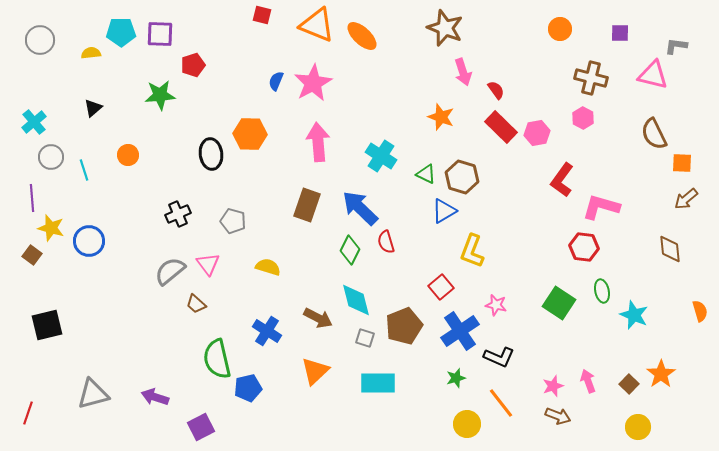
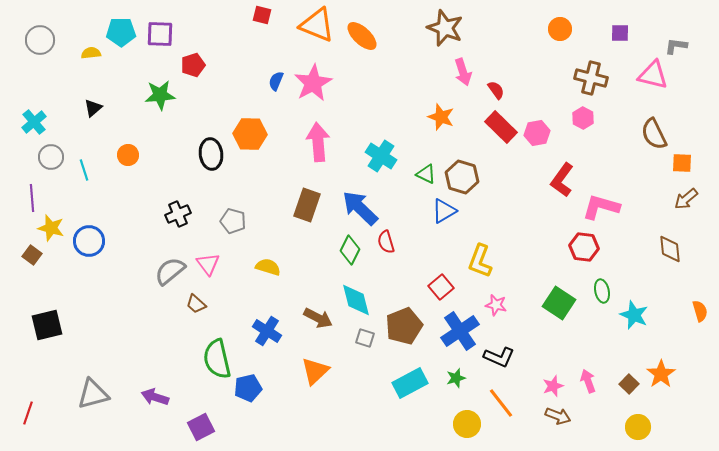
yellow L-shape at (472, 251): moved 8 px right, 10 px down
cyan rectangle at (378, 383): moved 32 px right; rotated 28 degrees counterclockwise
